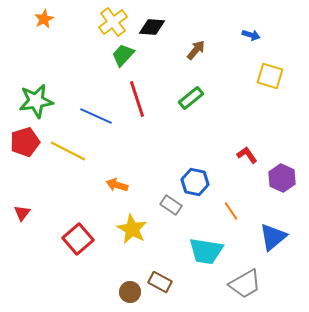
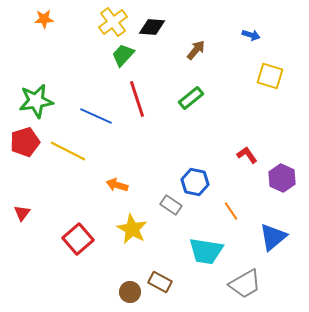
orange star: rotated 24 degrees clockwise
